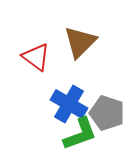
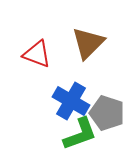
brown triangle: moved 8 px right, 1 px down
red triangle: moved 1 px right, 3 px up; rotated 16 degrees counterclockwise
blue cross: moved 2 px right, 3 px up
